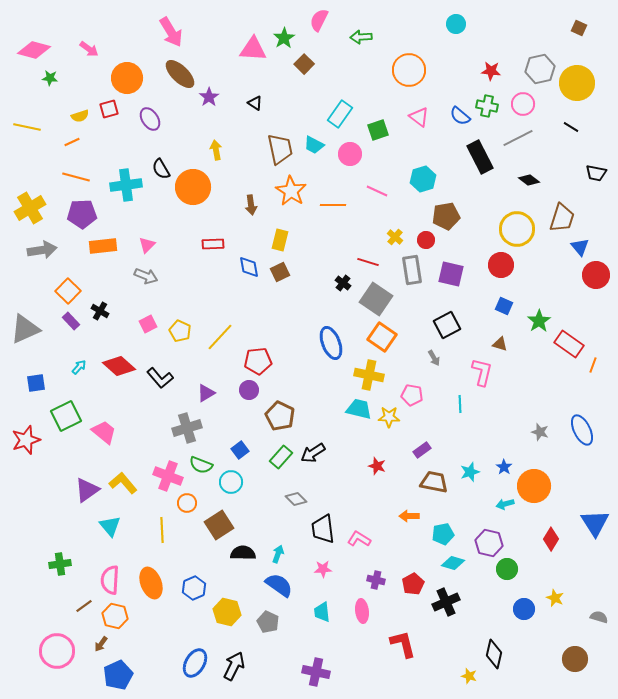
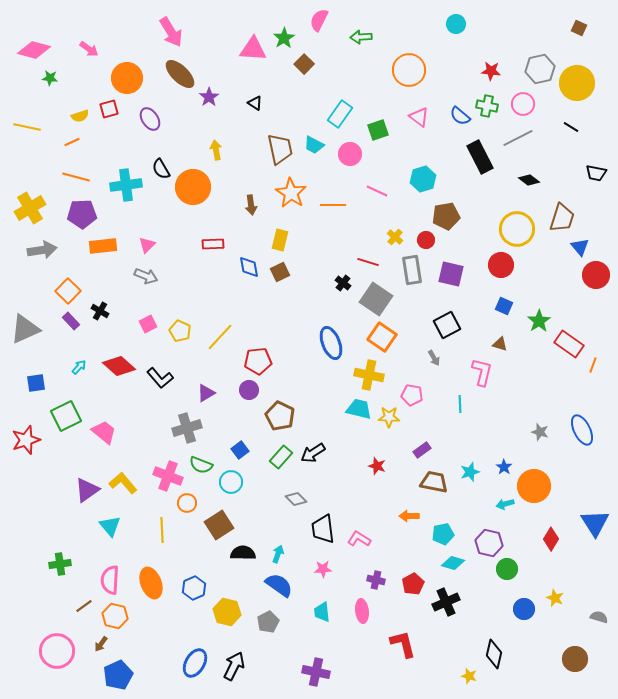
orange star at (291, 191): moved 2 px down
gray pentagon at (268, 622): rotated 20 degrees clockwise
